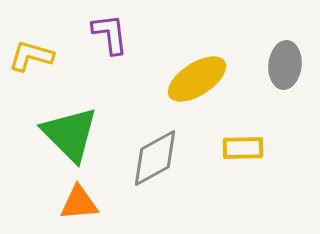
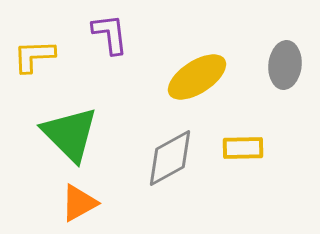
yellow L-shape: moved 3 px right; rotated 18 degrees counterclockwise
yellow ellipse: moved 2 px up
gray diamond: moved 15 px right
orange triangle: rotated 24 degrees counterclockwise
